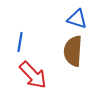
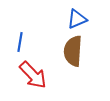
blue triangle: rotated 40 degrees counterclockwise
